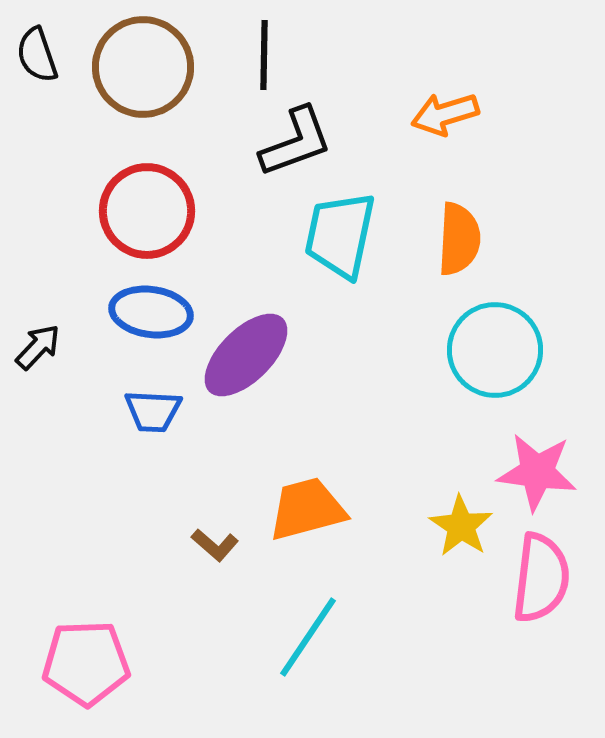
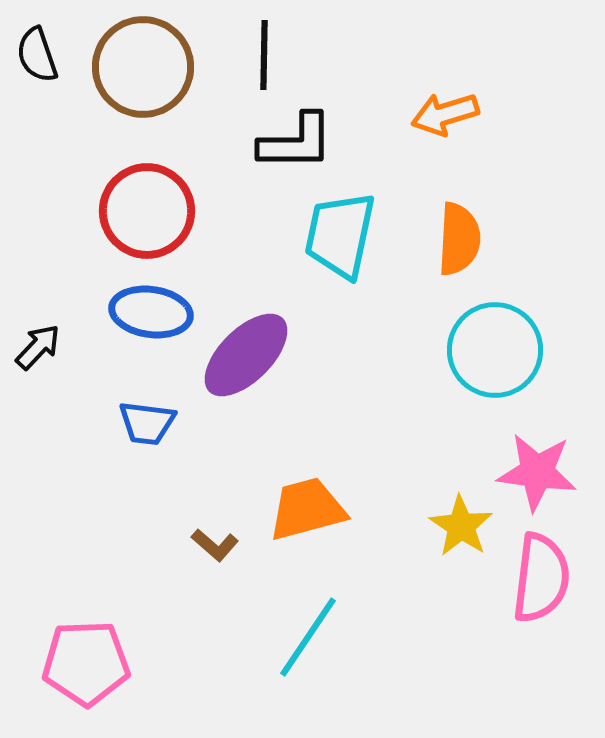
black L-shape: rotated 20 degrees clockwise
blue trapezoid: moved 6 px left, 12 px down; rotated 4 degrees clockwise
